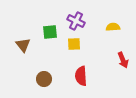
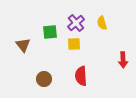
purple cross: moved 2 px down; rotated 24 degrees clockwise
yellow semicircle: moved 11 px left, 4 px up; rotated 104 degrees counterclockwise
red arrow: rotated 21 degrees clockwise
